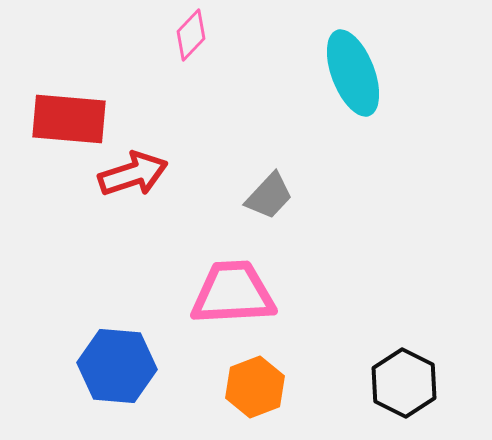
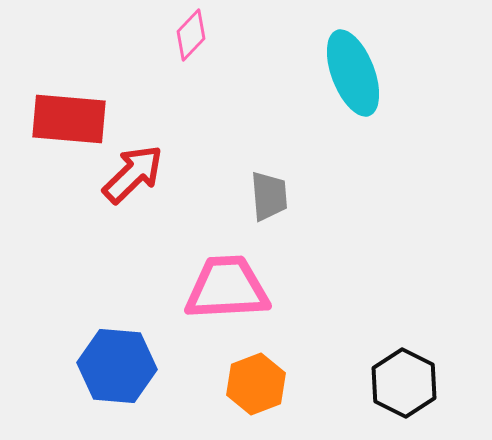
red arrow: rotated 26 degrees counterclockwise
gray trapezoid: rotated 48 degrees counterclockwise
pink trapezoid: moved 6 px left, 5 px up
orange hexagon: moved 1 px right, 3 px up
